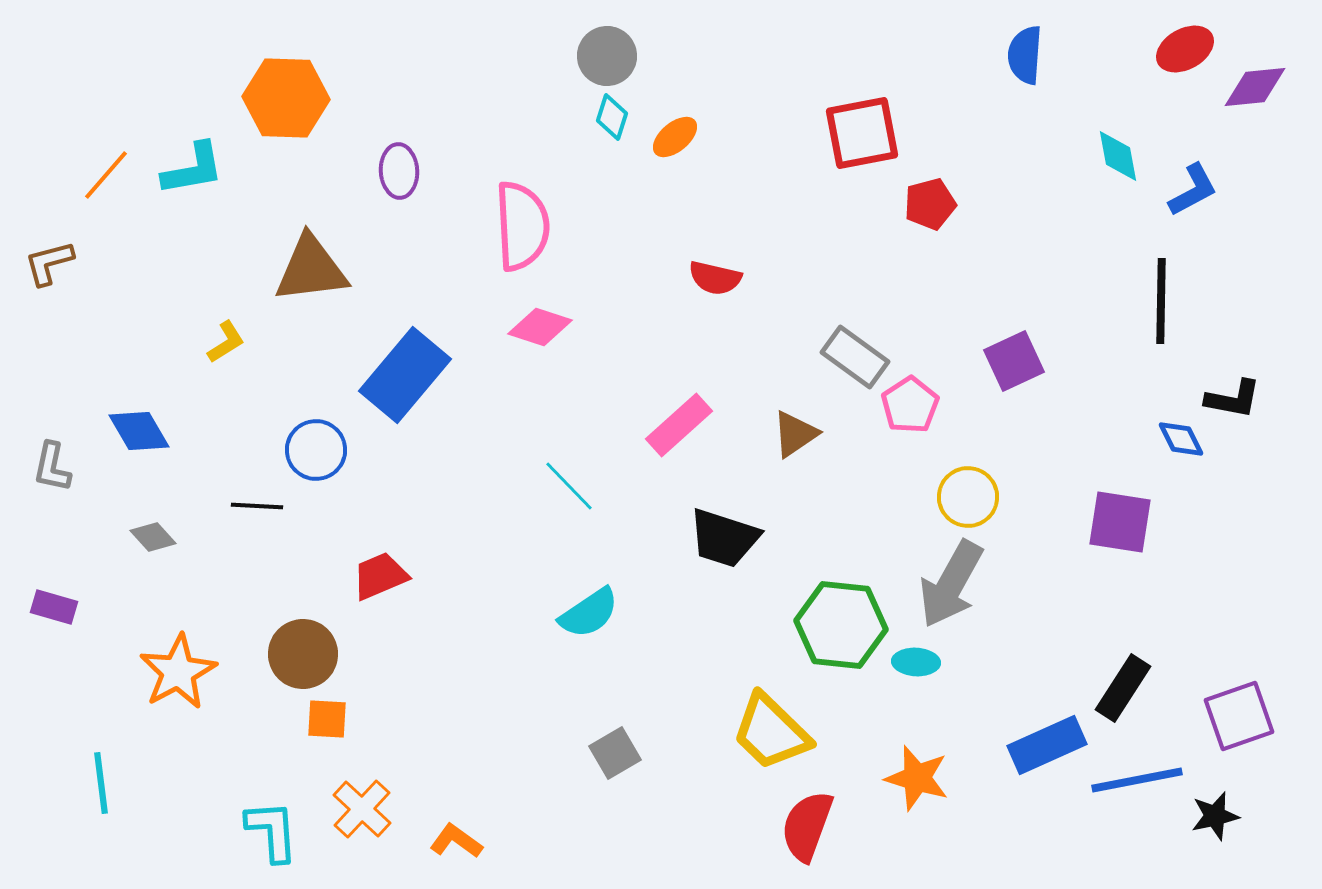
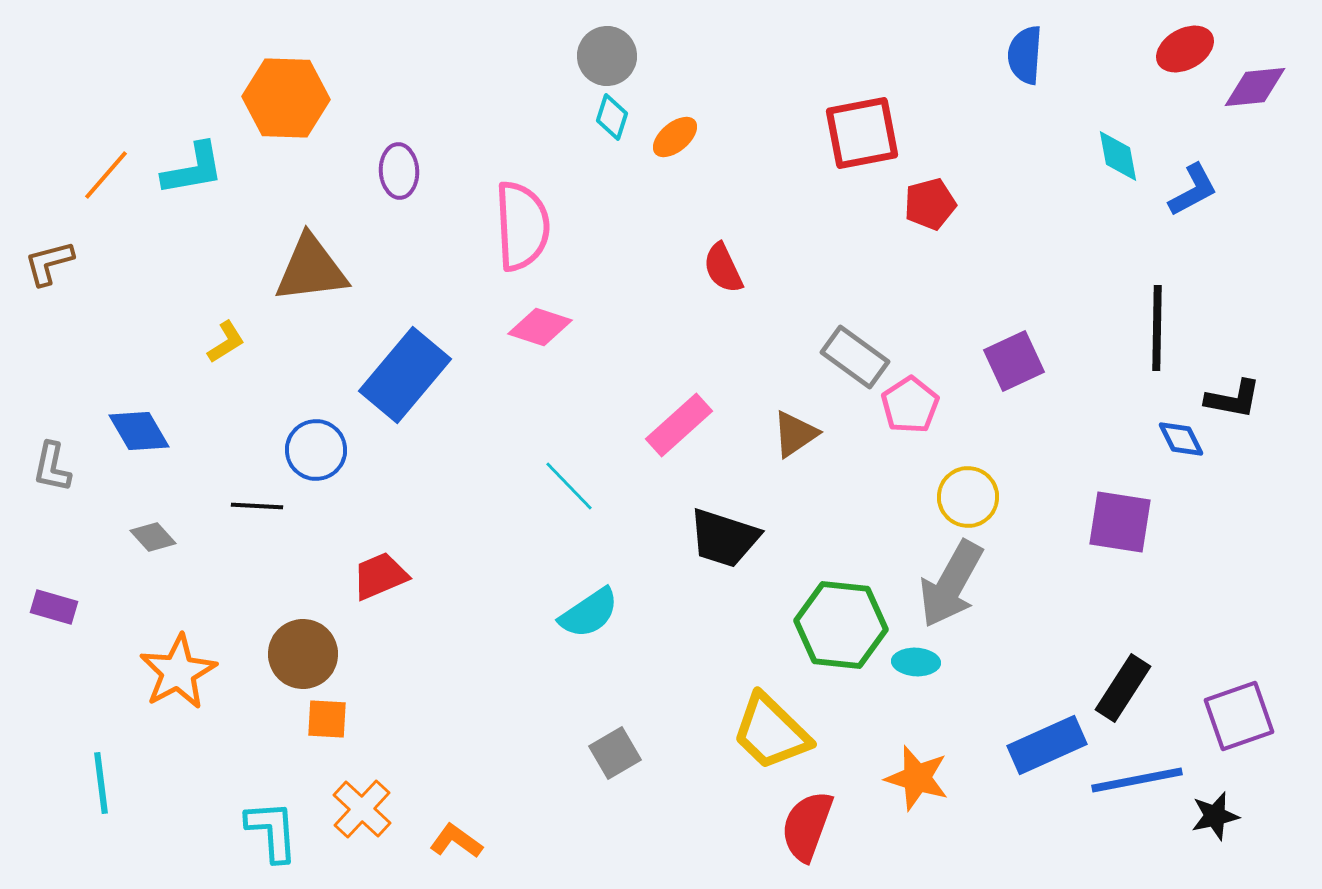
red semicircle at (715, 278): moved 8 px right, 10 px up; rotated 52 degrees clockwise
black line at (1161, 301): moved 4 px left, 27 px down
